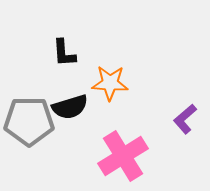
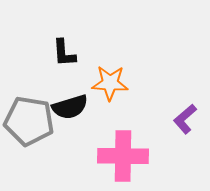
gray pentagon: rotated 9 degrees clockwise
pink cross: rotated 33 degrees clockwise
